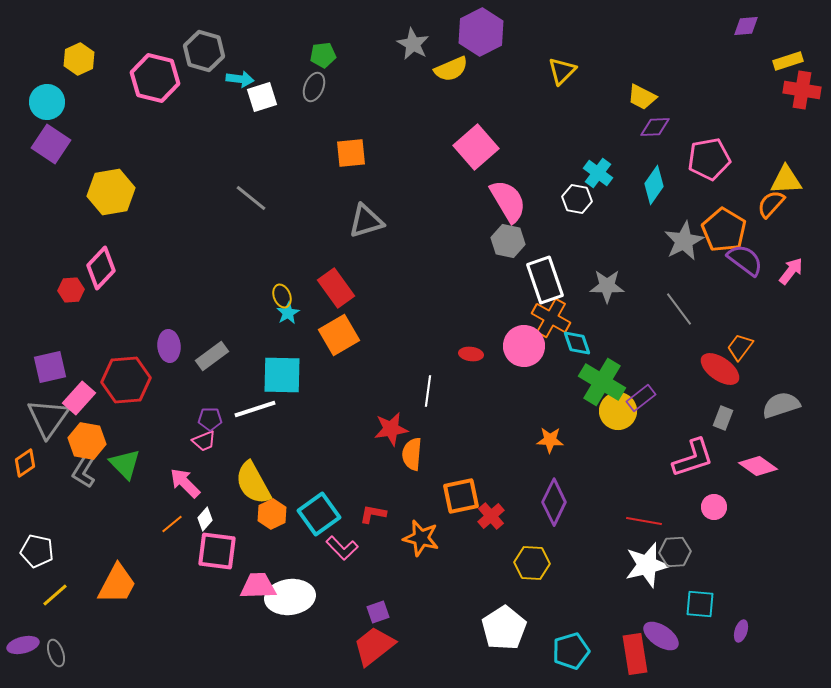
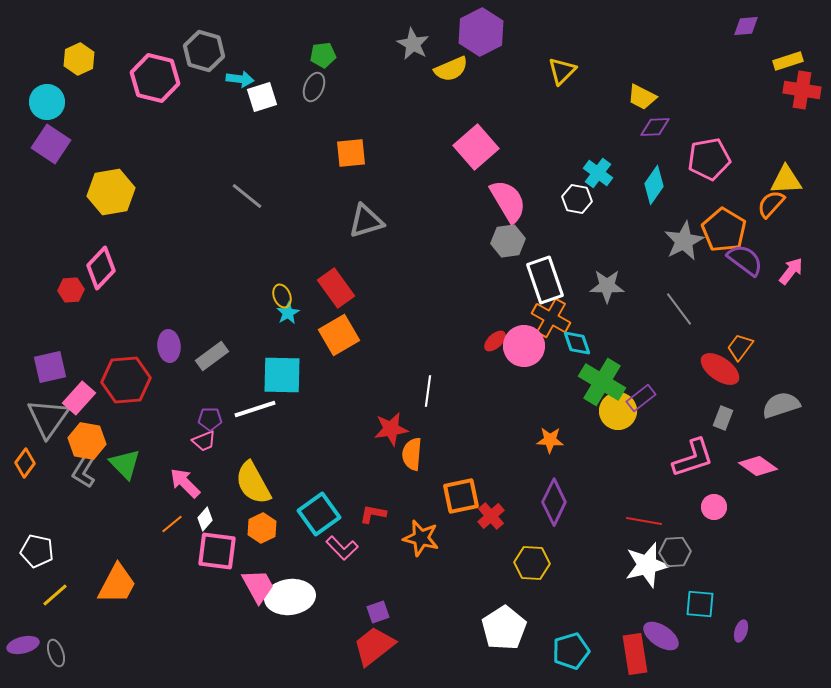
gray line at (251, 198): moved 4 px left, 2 px up
gray hexagon at (508, 241): rotated 20 degrees counterclockwise
red ellipse at (471, 354): moved 24 px right, 13 px up; rotated 50 degrees counterclockwise
orange diamond at (25, 463): rotated 20 degrees counterclockwise
orange hexagon at (272, 514): moved 10 px left, 14 px down
pink trapezoid at (258, 586): rotated 63 degrees clockwise
